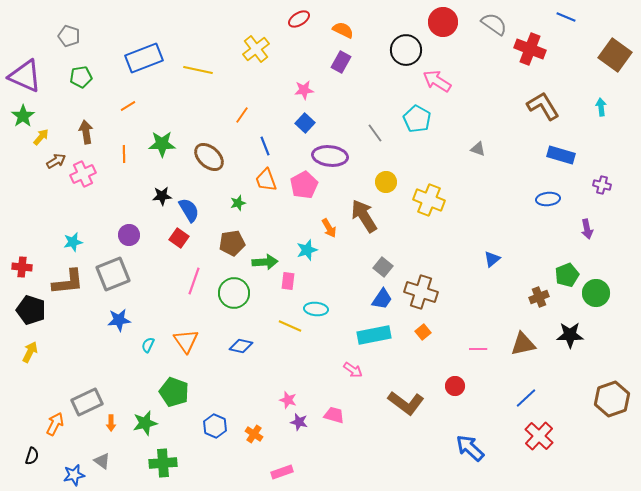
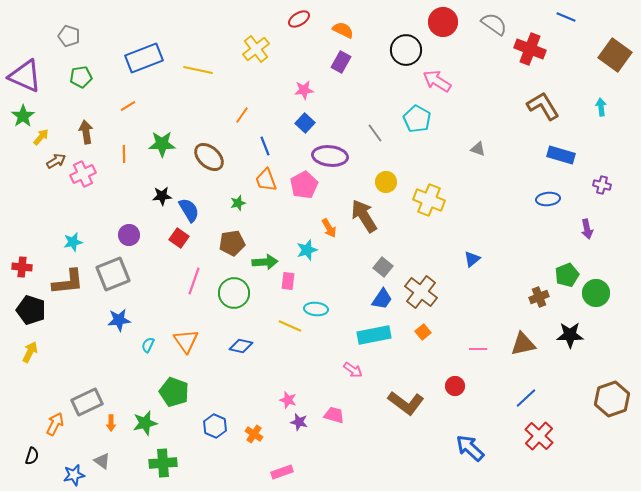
blue triangle at (492, 259): moved 20 px left
brown cross at (421, 292): rotated 20 degrees clockwise
